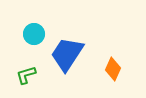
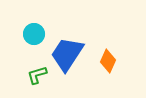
orange diamond: moved 5 px left, 8 px up
green L-shape: moved 11 px right
